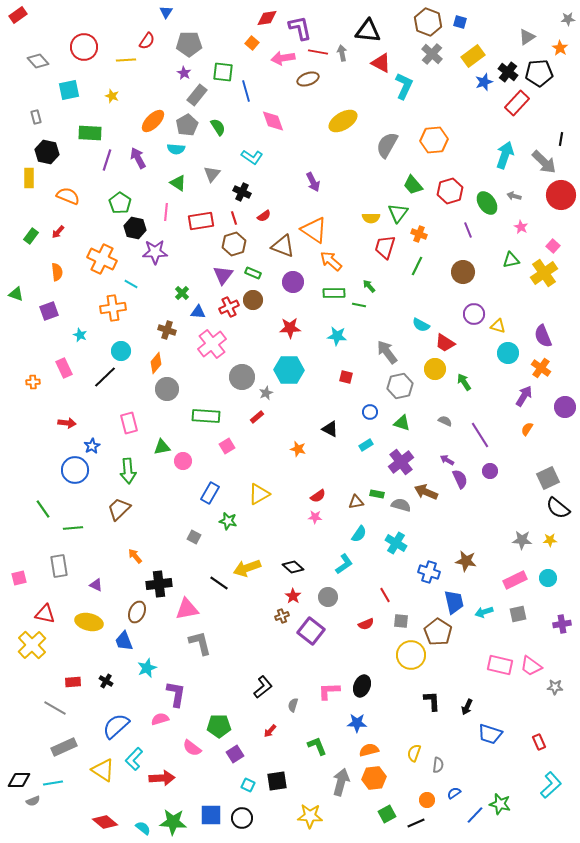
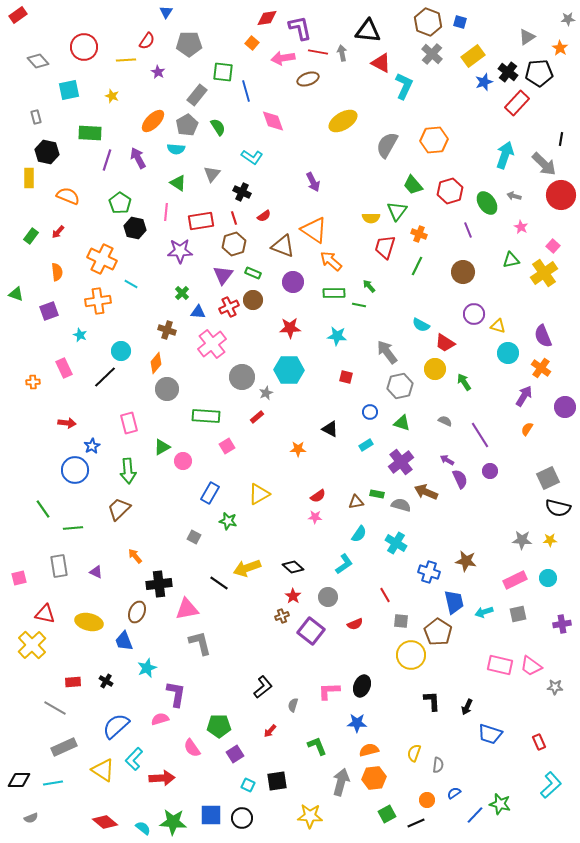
purple star at (184, 73): moved 26 px left, 1 px up
gray arrow at (544, 162): moved 2 px down
green triangle at (398, 213): moved 1 px left, 2 px up
purple star at (155, 252): moved 25 px right, 1 px up
orange cross at (113, 308): moved 15 px left, 7 px up
green triangle at (162, 447): rotated 18 degrees counterclockwise
orange star at (298, 449): rotated 14 degrees counterclockwise
black semicircle at (558, 508): rotated 25 degrees counterclockwise
purple triangle at (96, 585): moved 13 px up
red semicircle at (366, 624): moved 11 px left
pink semicircle at (192, 748): rotated 18 degrees clockwise
gray semicircle at (33, 801): moved 2 px left, 17 px down
